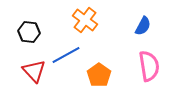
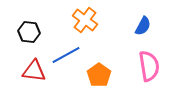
red triangle: rotated 40 degrees counterclockwise
